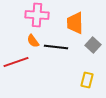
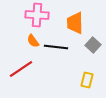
red line: moved 5 px right, 7 px down; rotated 15 degrees counterclockwise
